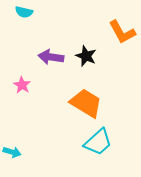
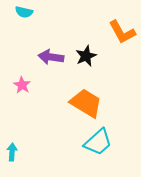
black star: rotated 25 degrees clockwise
cyan arrow: rotated 102 degrees counterclockwise
